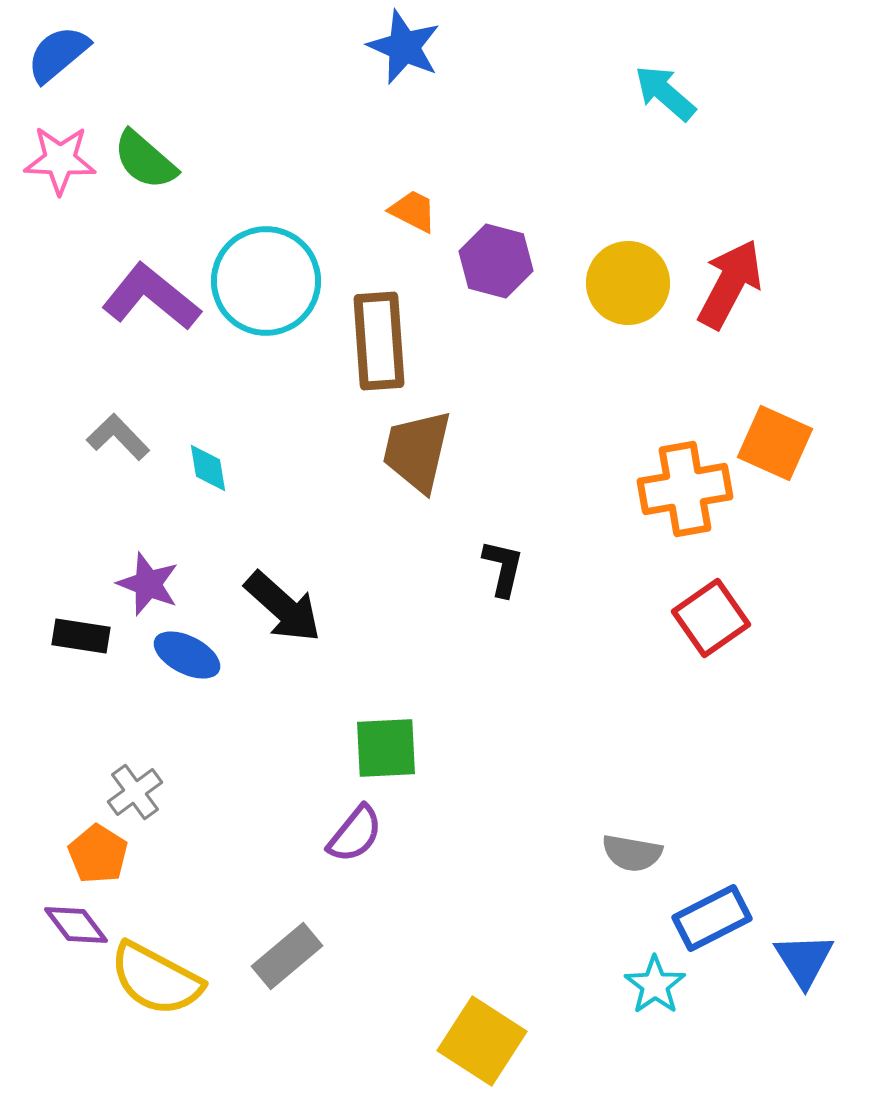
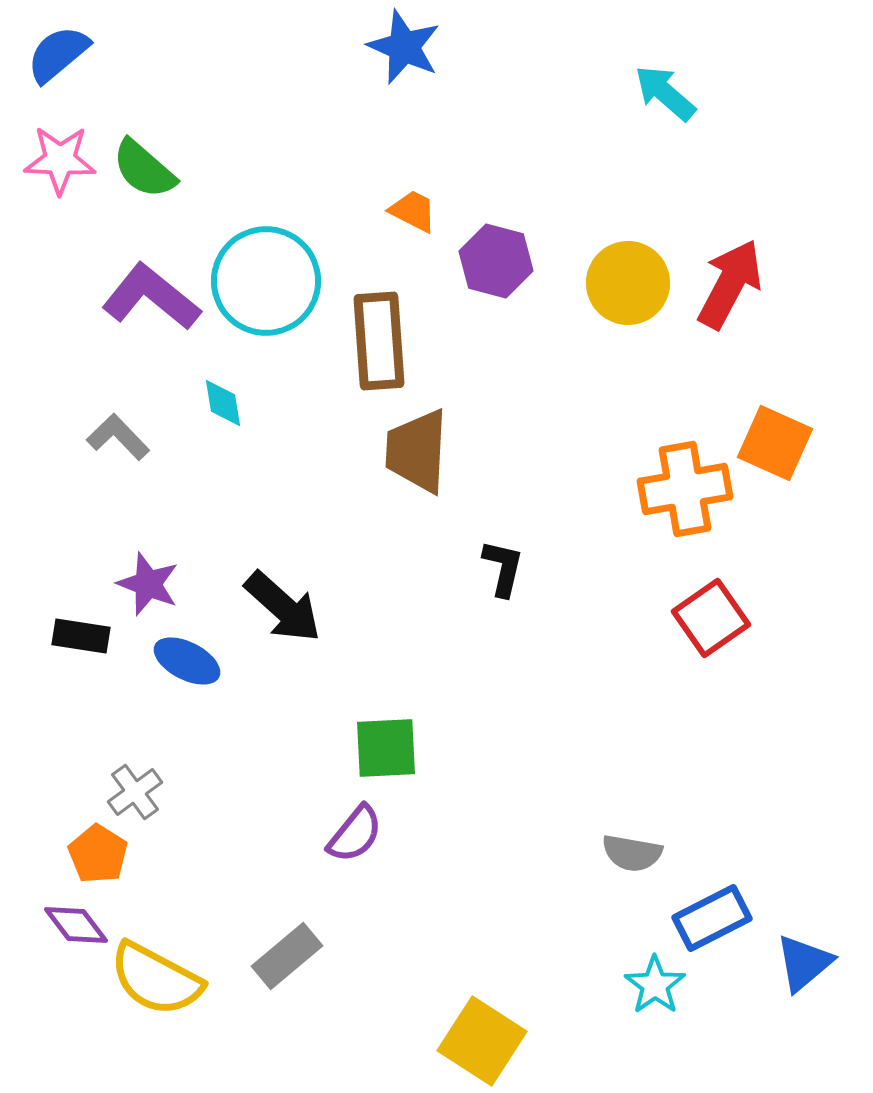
green semicircle: moved 1 px left, 9 px down
brown trapezoid: rotated 10 degrees counterclockwise
cyan diamond: moved 15 px right, 65 px up
blue ellipse: moved 6 px down
blue triangle: moved 3 px down; rotated 22 degrees clockwise
